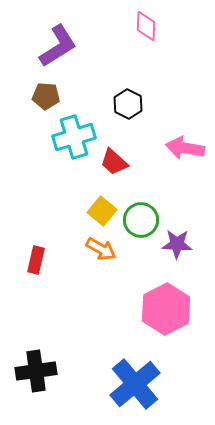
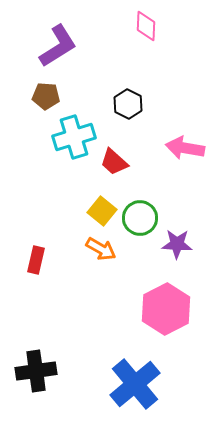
green circle: moved 1 px left, 2 px up
